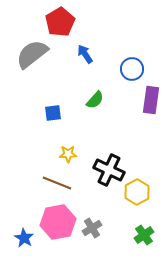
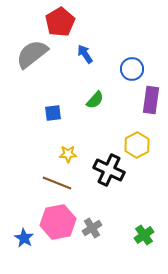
yellow hexagon: moved 47 px up
